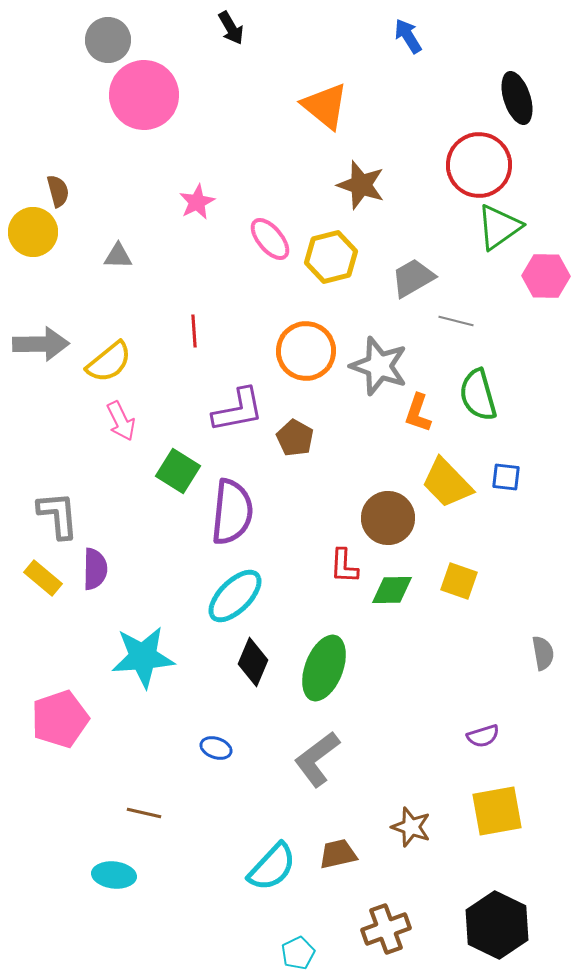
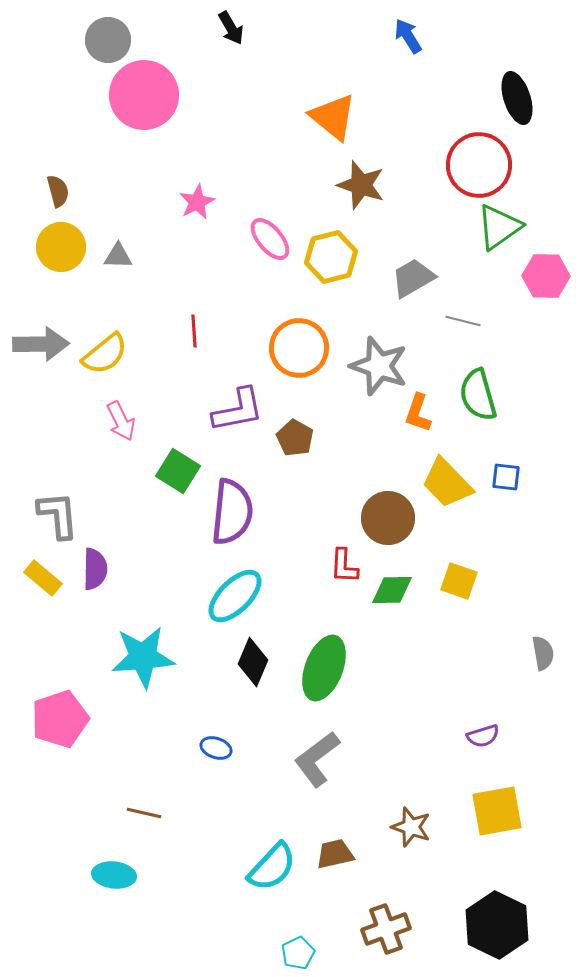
orange triangle at (325, 106): moved 8 px right, 11 px down
yellow circle at (33, 232): moved 28 px right, 15 px down
gray line at (456, 321): moved 7 px right
orange circle at (306, 351): moved 7 px left, 3 px up
yellow semicircle at (109, 362): moved 4 px left, 8 px up
brown trapezoid at (338, 854): moved 3 px left
